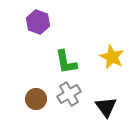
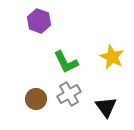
purple hexagon: moved 1 px right, 1 px up
green L-shape: rotated 16 degrees counterclockwise
